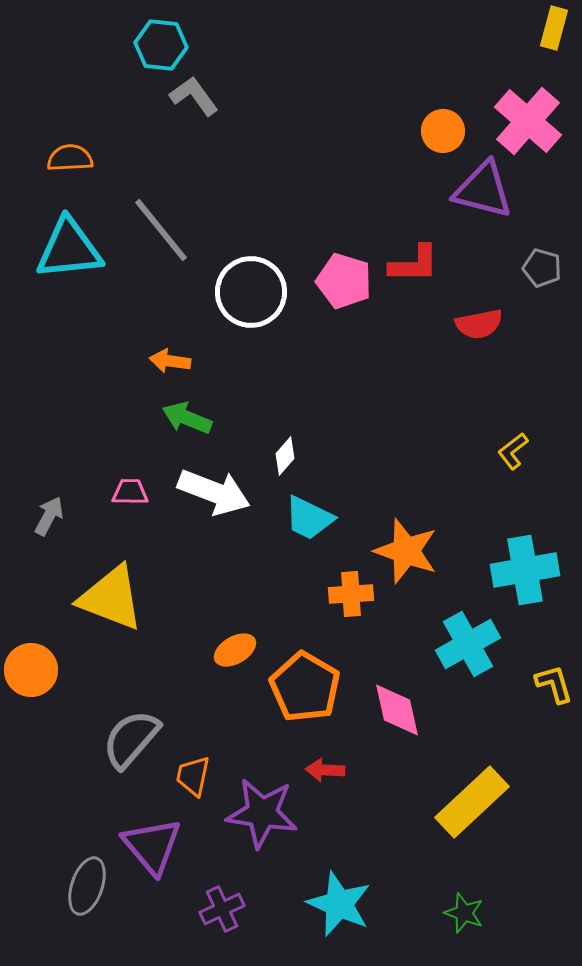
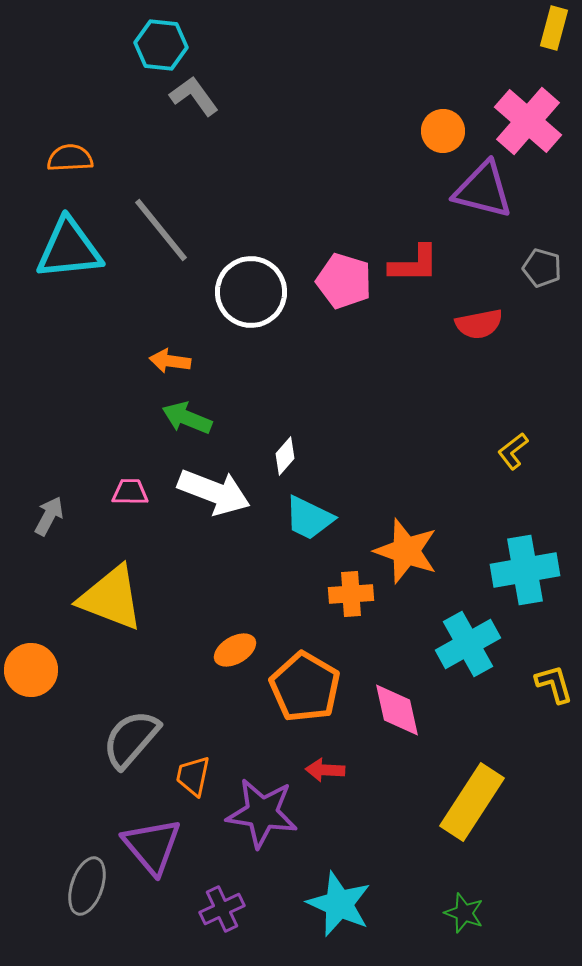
yellow rectangle at (472, 802): rotated 14 degrees counterclockwise
